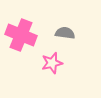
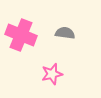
pink star: moved 11 px down
